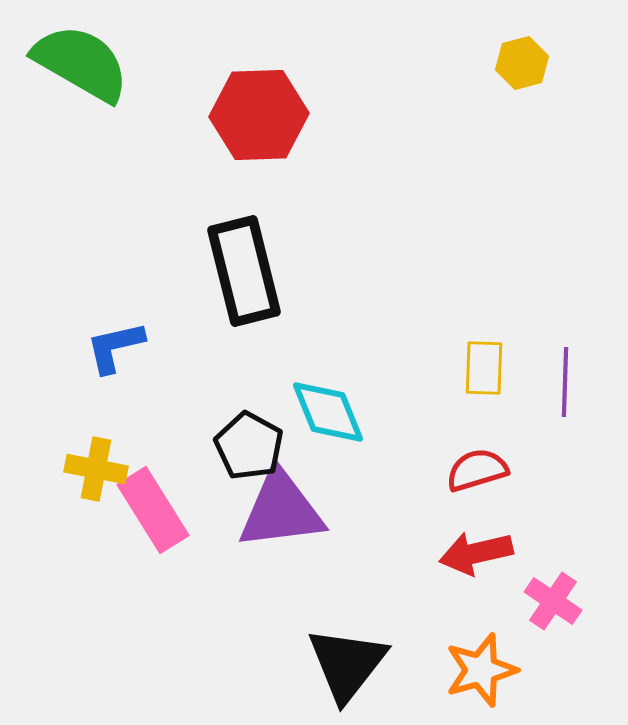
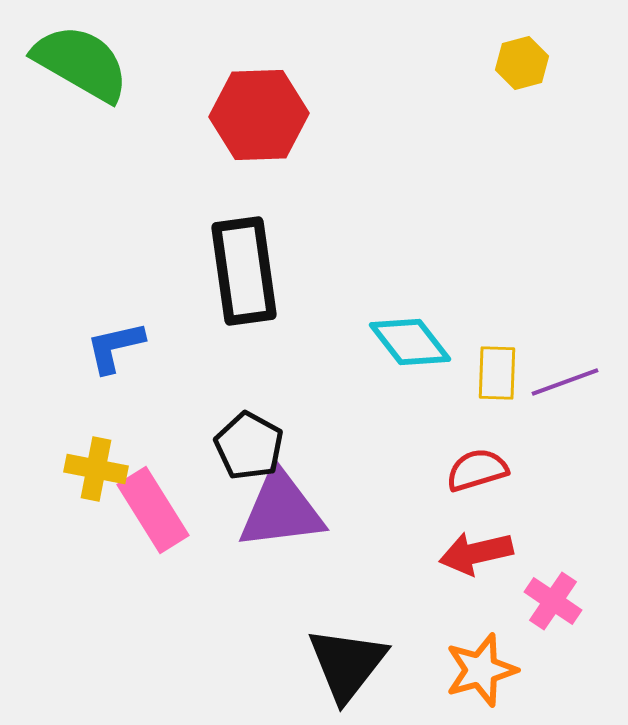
black rectangle: rotated 6 degrees clockwise
yellow rectangle: moved 13 px right, 5 px down
purple line: rotated 68 degrees clockwise
cyan diamond: moved 82 px right, 70 px up; rotated 16 degrees counterclockwise
